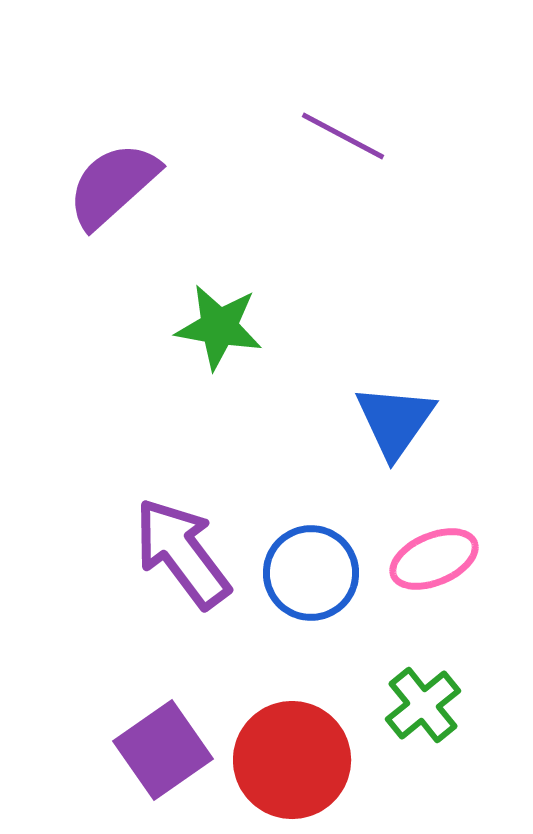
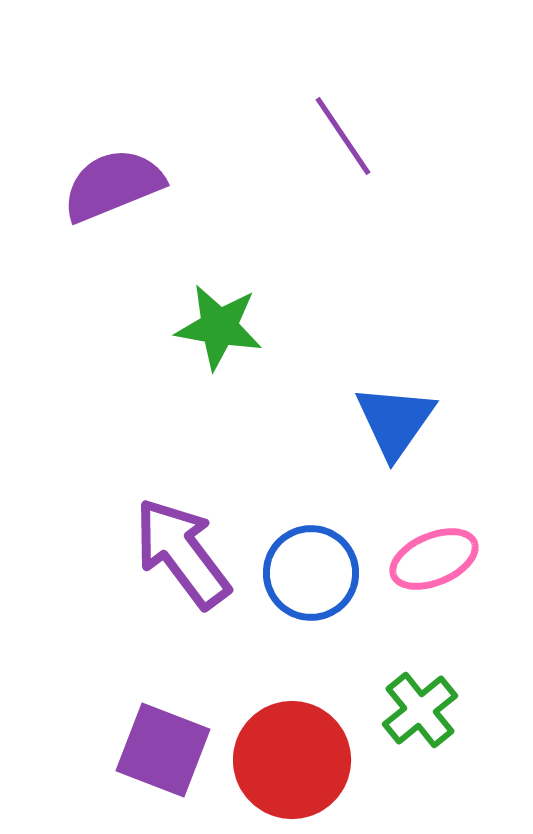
purple line: rotated 28 degrees clockwise
purple semicircle: rotated 20 degrees clockwise
green cross: moved 3 px left, 5 px down
purple square: rotated 34 degrees counterclockwise
